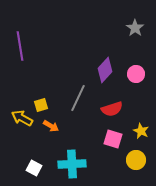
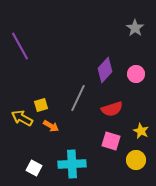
purple line: rotated 20 degrees counterclockwise
pink square: moved 2 px left, 2 px down
